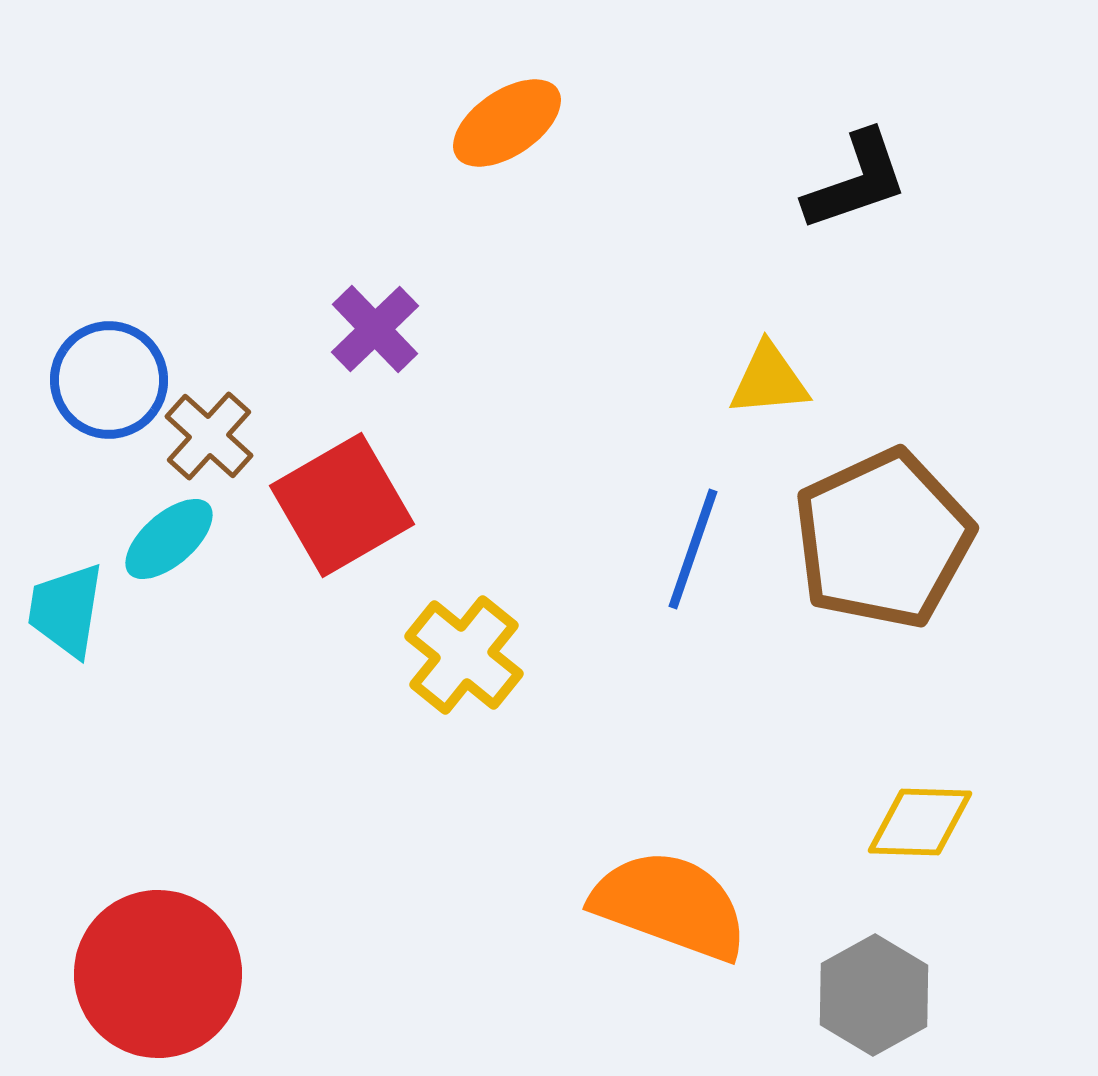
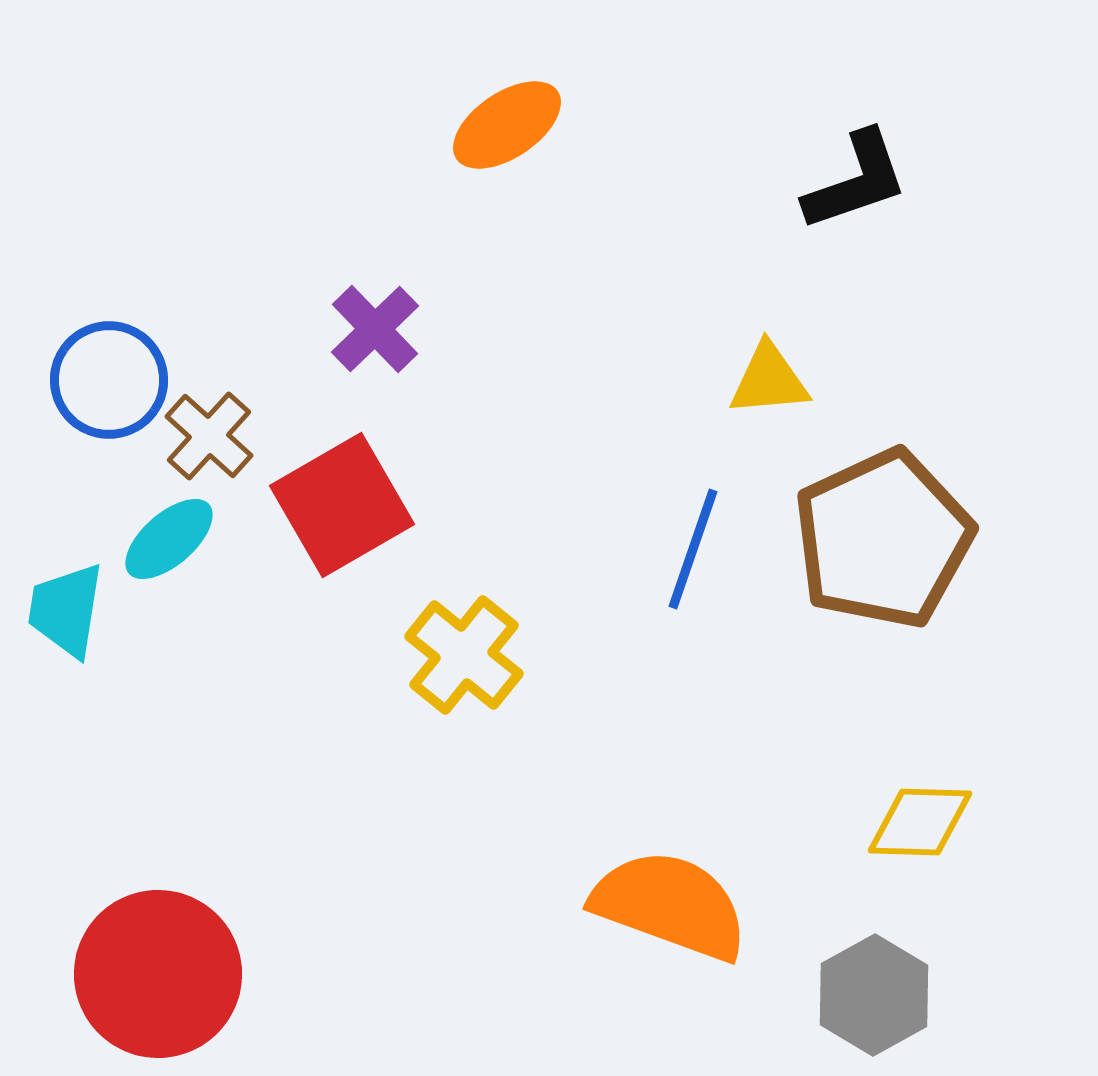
orange ellipse: moved 2 px down
